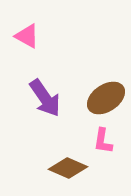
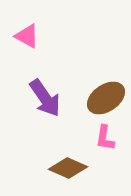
pink L-shape: moved 2 px right, 3 px up
